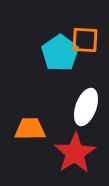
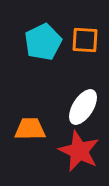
cyan pentagon: moved 17 px left, 11 px up; rotated 9 degrees clockwise
white ellipse: moved 3 px left; rotated 12 degrees clockwise
red star: moved 4 px right, 2 px up; rotated 15 degrees counterclockwise
